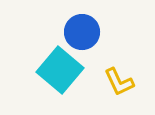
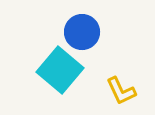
yellow L-shape: moved 2 px right, 9 px down
